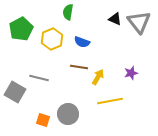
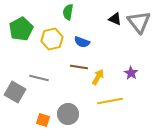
yellow hexagon: rotated 10 degrees clockwise
purple star: rotated 24 degrees counterclockwise
